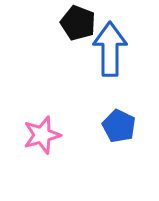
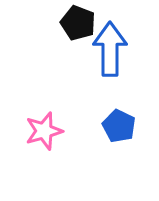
pink star: moved 2 px right, 4 px up
